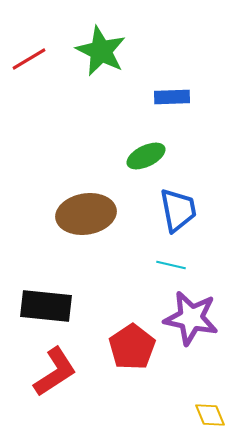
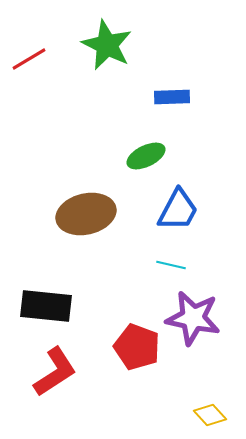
green star: moved 6 px right, 6 px up
blue trapezoid: rotated 39 degrees clockwise
brown ellipse: rotated 4 degrees counterclockwise
purple star: moved 2 px right
red pentagon: moved 5 px right; rotated 18 degrees counterclockwise
yellow diamond: rotated 20 degrees counterclockwise
